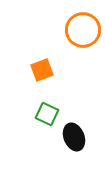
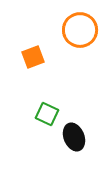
orange circle: moved 3 px left
orange square: moved 9 px left, 13 px up
